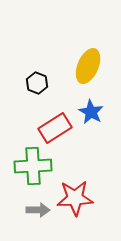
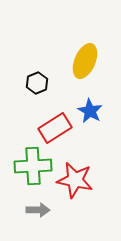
yellow ellipse: moved 3 px left, 5 px up
black hexagon: rotated 15 degrees clockwise
blue star: moved 1 px left, 1 px up
red star: moved 18 px up; rotated 15 degrees clockwise
